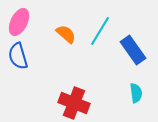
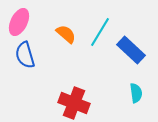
cyan line: moved 1 px down
blue rectangle: moved 2 px left; rotated 12 degrees counterclockwise
blue semicircle: moved 7 px right, 1 px up
